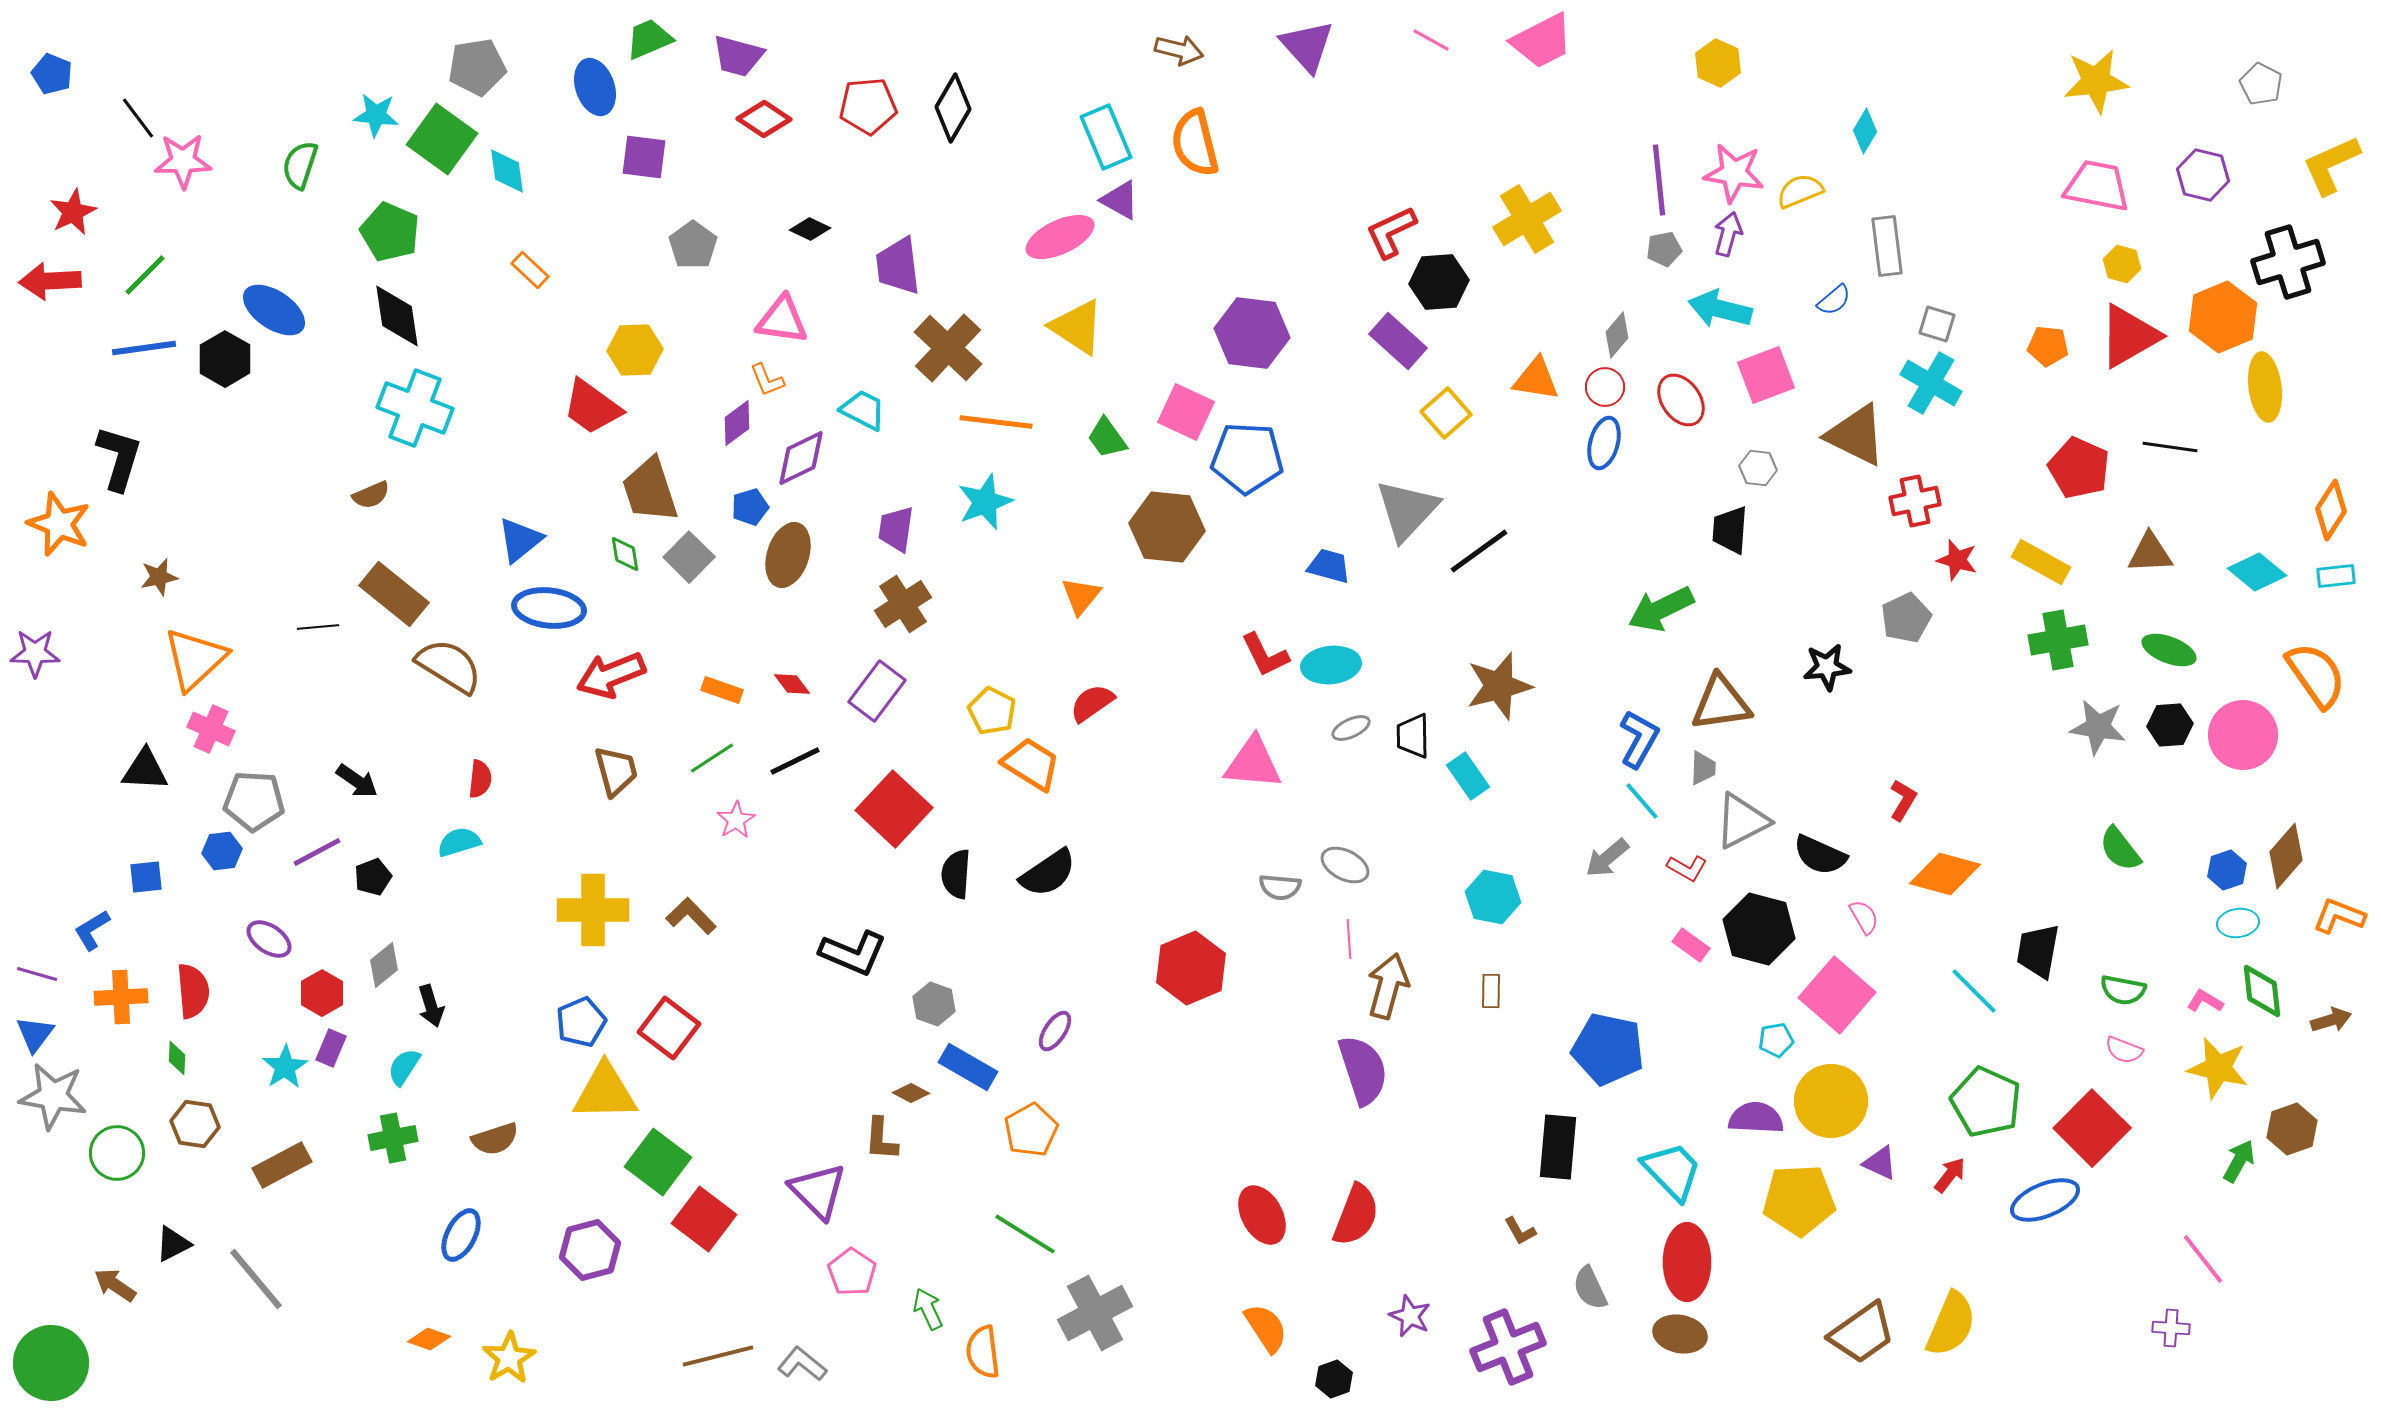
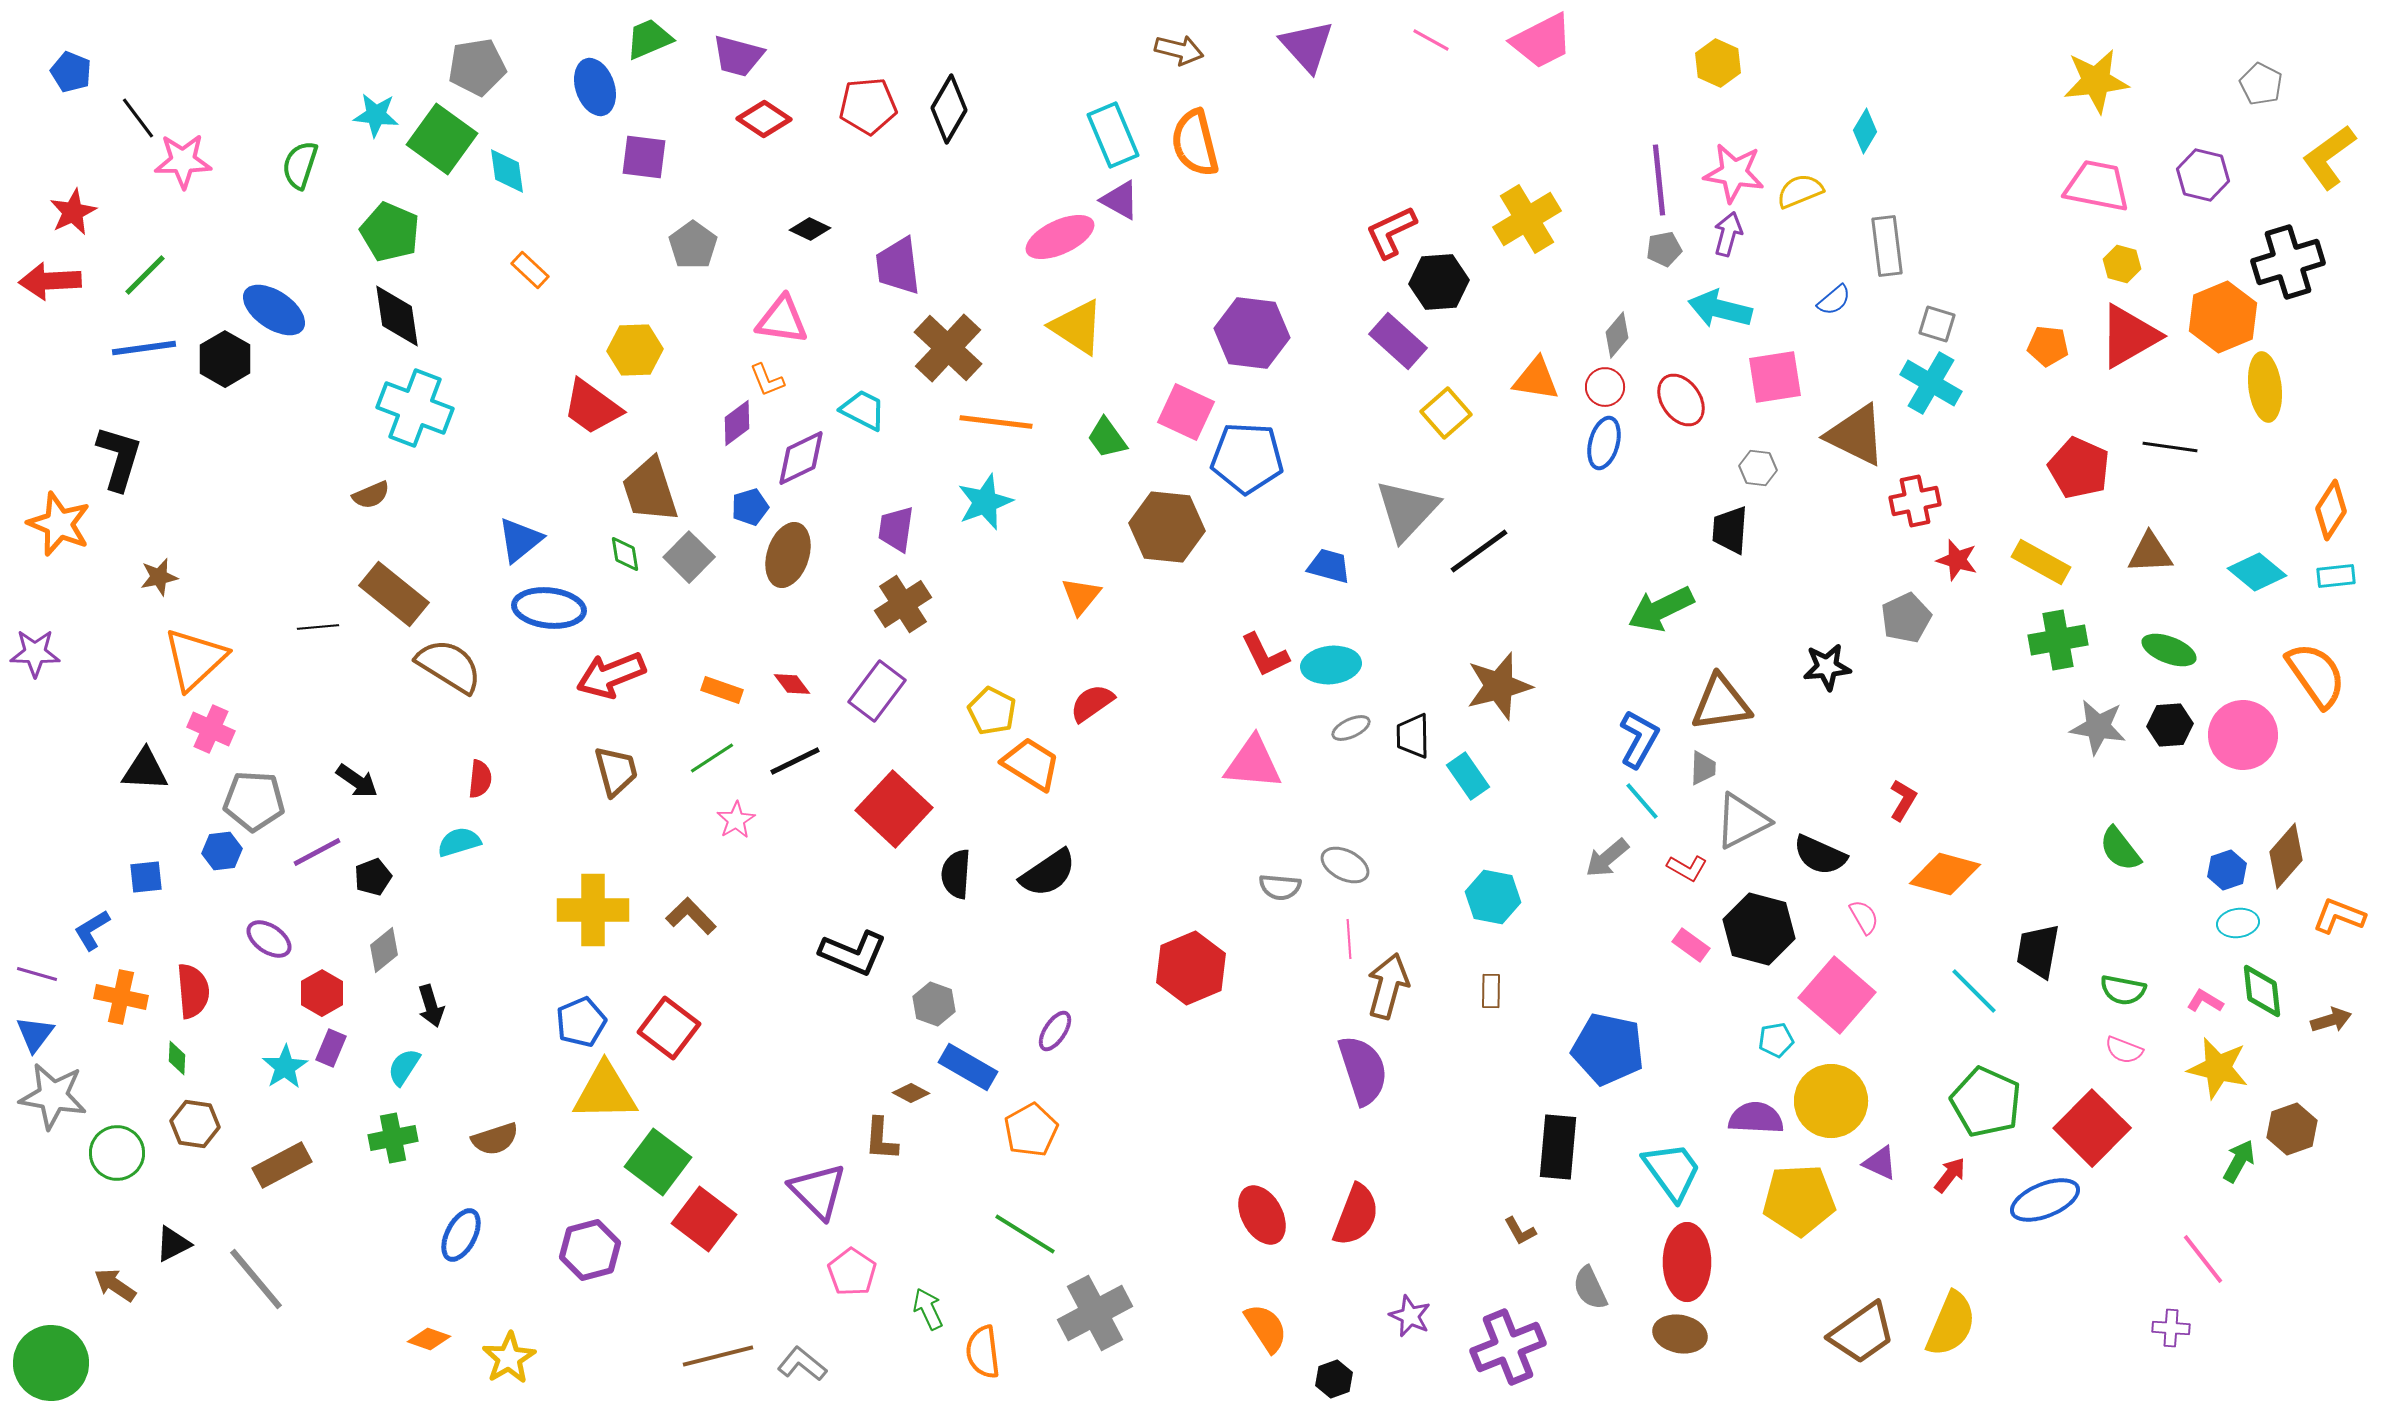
blue pentagon at (52, 74): moved 19 px right, 2 px up
black diamond at (953, 108): moved 4 px left, 1 px down
cyan rectangle at (1106, 137): moved 7 px right, 2 px up
yellow L-shape at (2331, 165): moved 2 px left, 8 px up; rotated 12 degrees counterclockwise
pink square at (1766, 375): moved 9 px right, 2 px down; rotated 12 degrees clockwise
gray diamond at (384, 965): moved 15 px up
orange cross at (121, 997): rotated 15 degrees clockwise
cyan trapezoid at (1672, 1171): rotated 8 degrees clockwise
